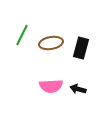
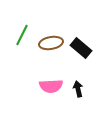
black rectangle: rotated 65 degrees counterclockwise
black arrow: rotated 63 degrees clockwise
